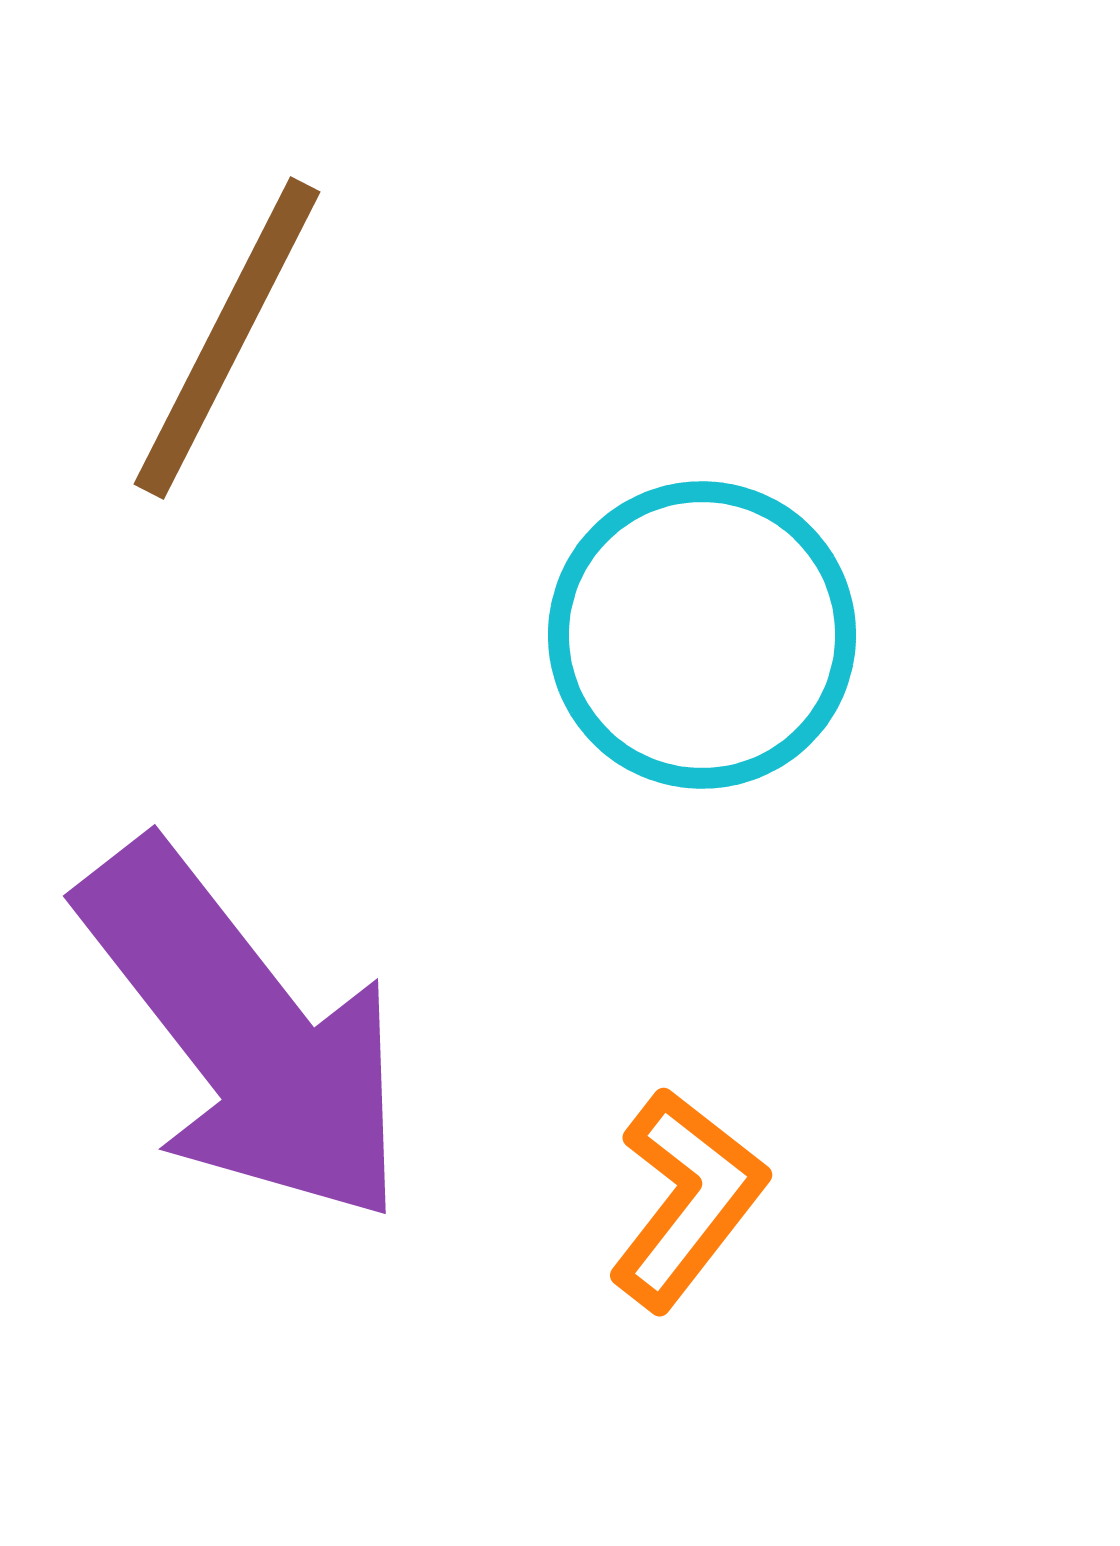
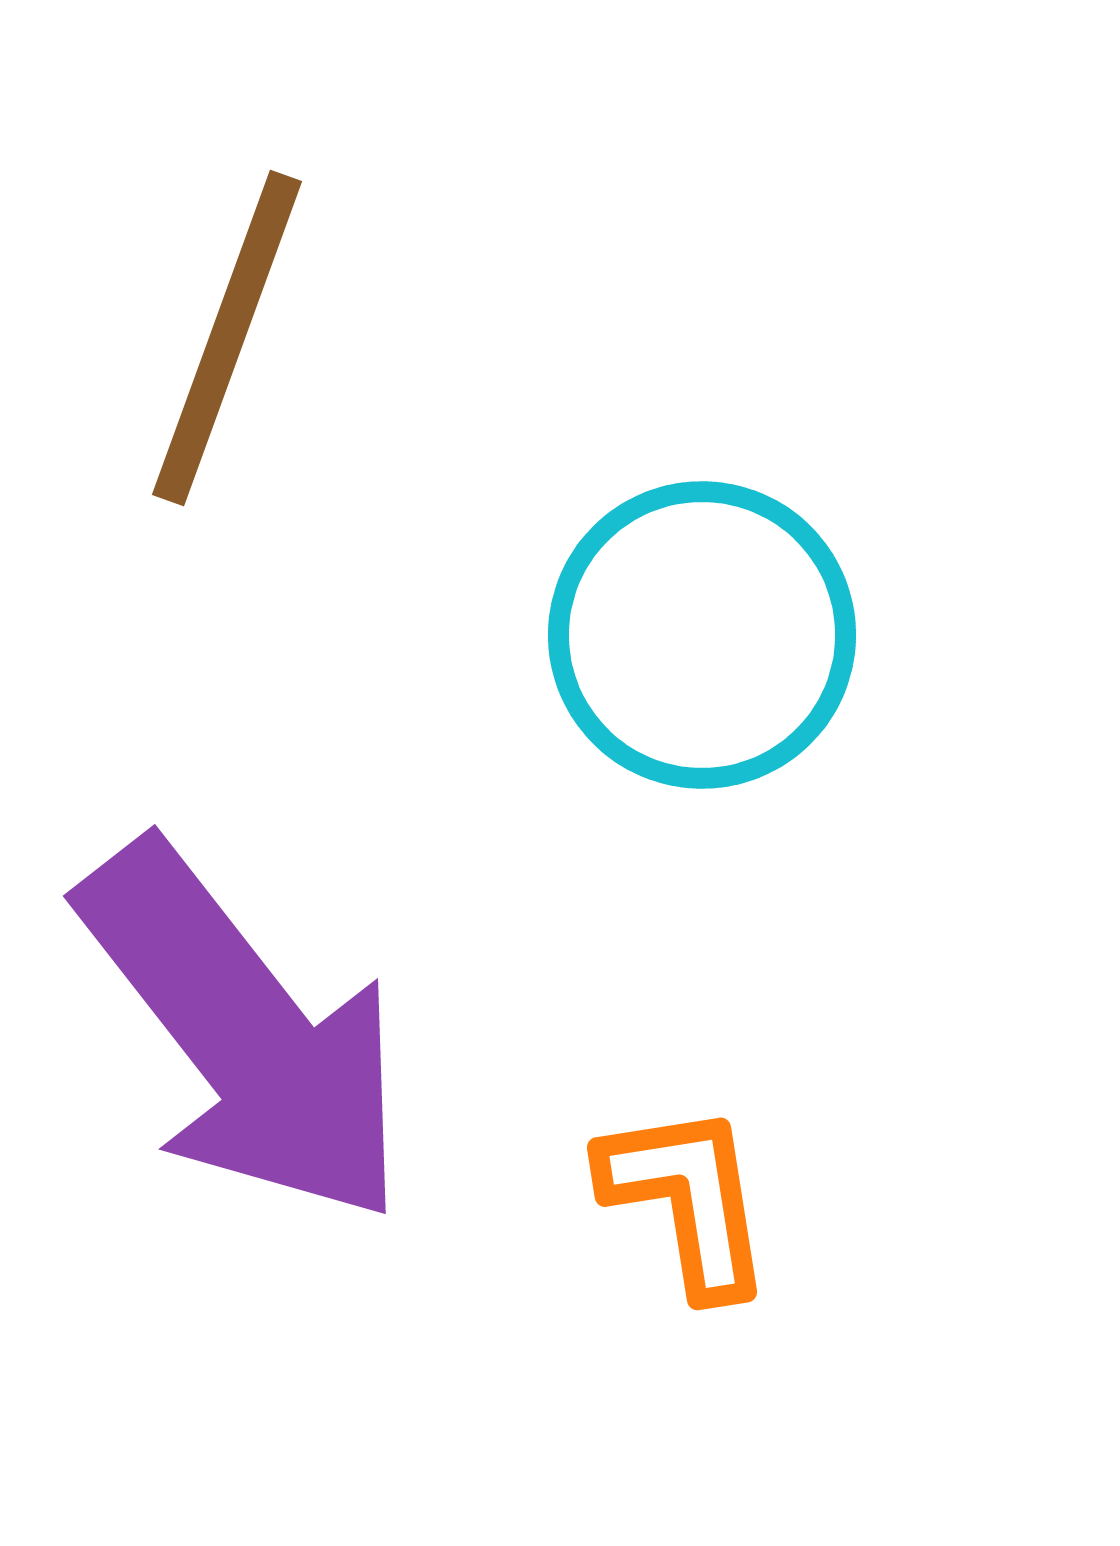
brown line: rotated 7 degrees counterclockwise
orange L-shape: rotated 47 degrees counterclockwise
